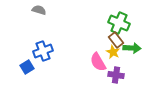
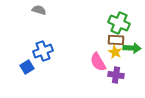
brown rectangle: rotated 49 degrees counterclockwise
yellow star: moved 2 px right
